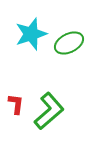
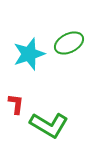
cyan star: moved 2 px left, 20 px down
green L-shape: moved 14 px down; rotated 72 degrees clockwise
